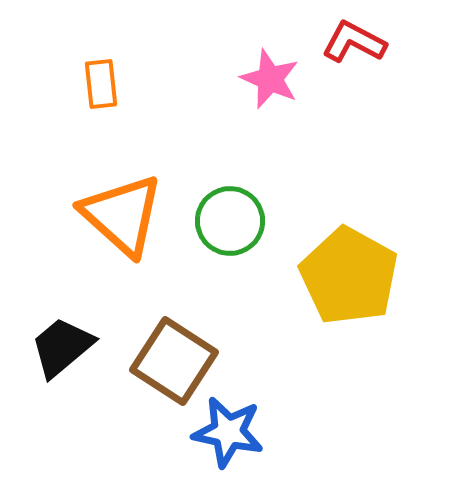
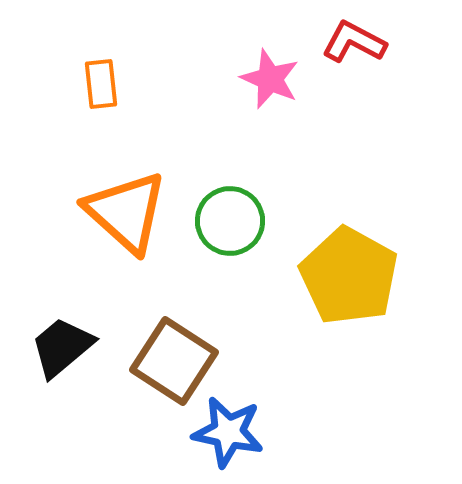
orange triangle: moved 4 px right, 3 px up
